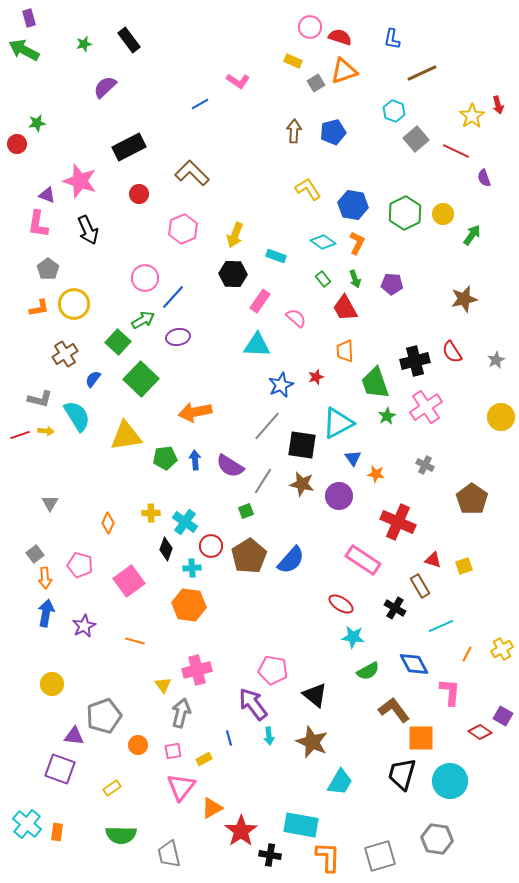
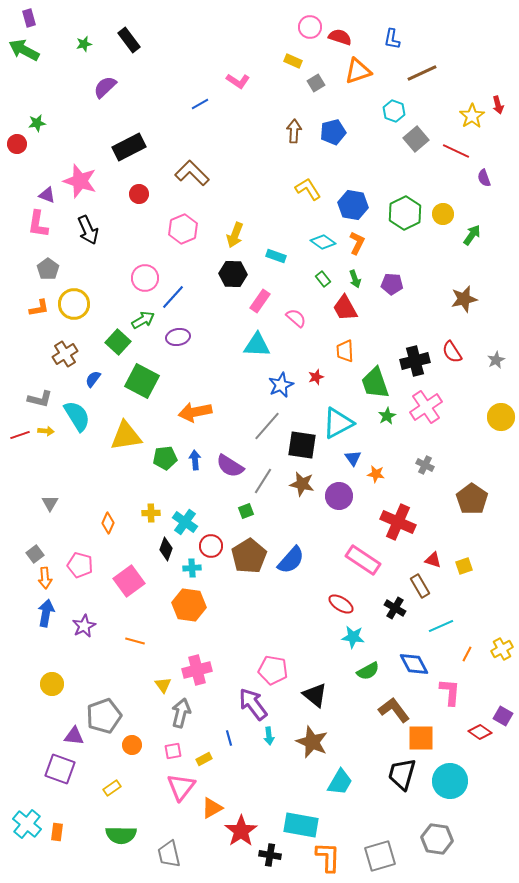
orange triangle at (344, 71): moved 14 px right
green square at (141, 379): moved 1 px right, 2 px down; rotated 16 degrees counterclockwise
orange circle at (138, 745): moved 6 px left
